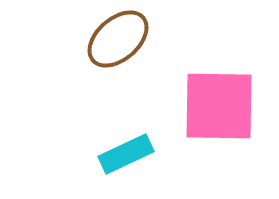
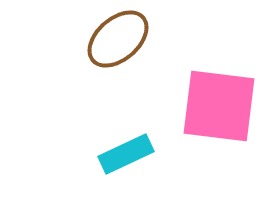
pink square: rotated 6 degrees clockwise
